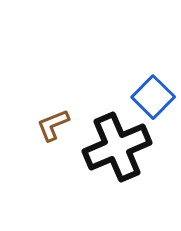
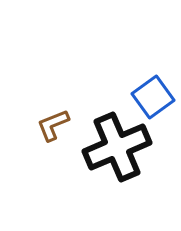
blue square: rotated 9 degrees clockwise
